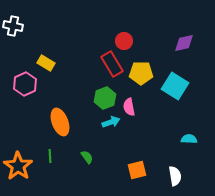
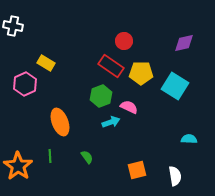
red rectangle: moved 1 px left, 2 px down; rotated 25 degrees counterclockwise
green hexagon: moved 4 px left, 2 px up
pink semicircle: rotated 126 degrees clockwise
